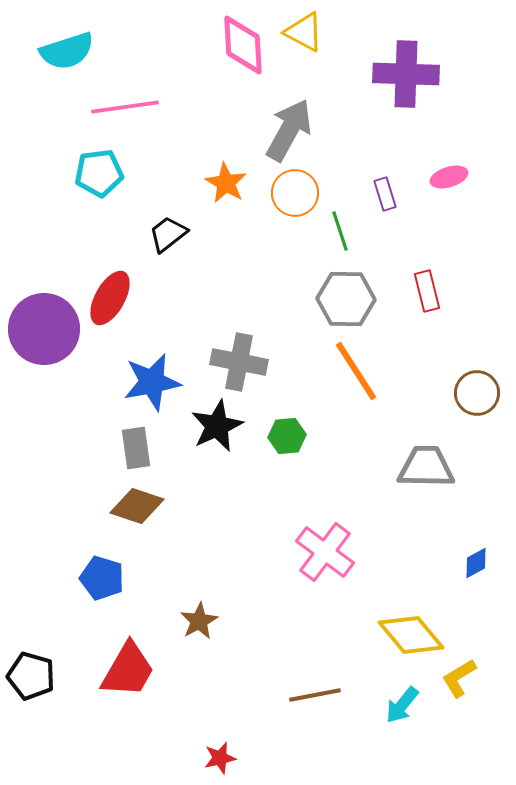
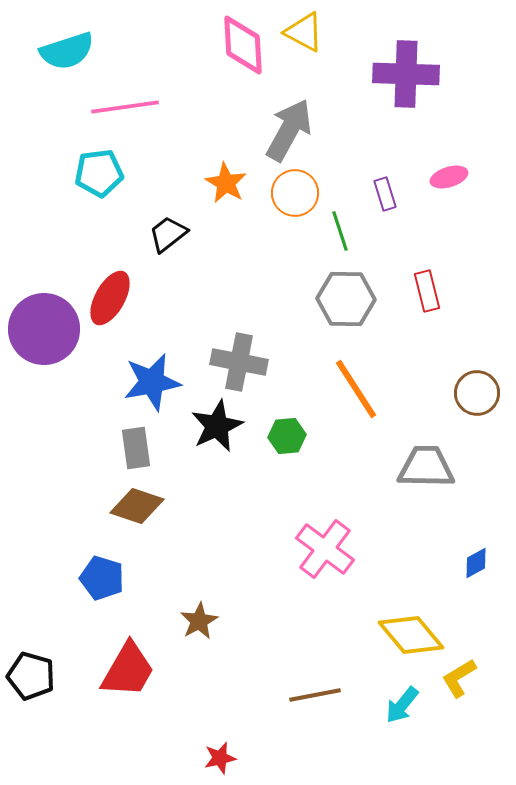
orange line: moved 18 px down
pink cross: moved 3 px up
